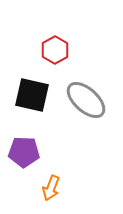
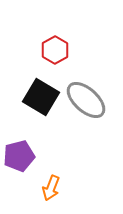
black square: moved 9 px right, 2 px down; rotated 18 degrees clockwise
purple pentagon: moved 5 px left, 4 px down; rotated 16 degrees counterclockwise
